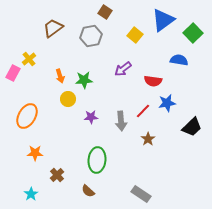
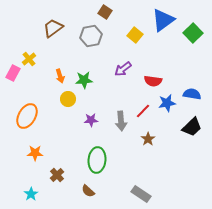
blue semicircle: moved 13 px right, 34 px down
purple star: moved 3 px down
